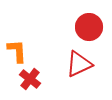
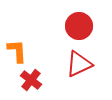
red circle: moved 10 px left, 1 px up
red cross: moved 1 px right, 1 px down
